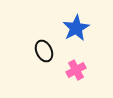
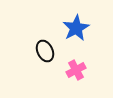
black ellipse: moved 1 px right
